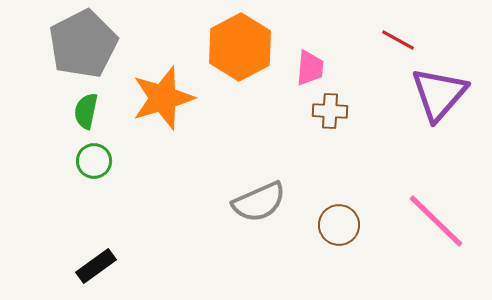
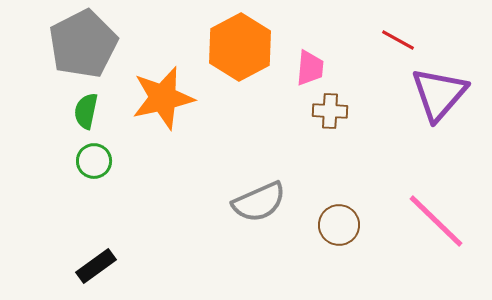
orange star: rotated 4 degrees clockwise
